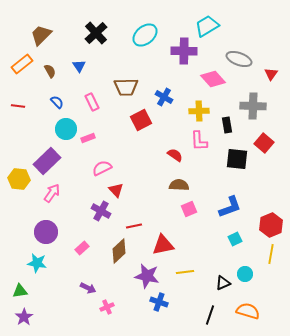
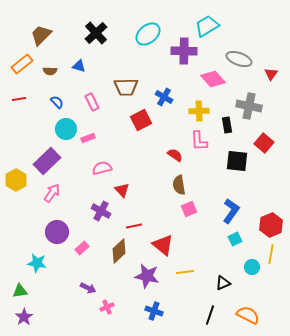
cyan ellipse at (145, 35): moved 3 px right, 1 px up
blue triangle at (79, 66): rotated 40 degrees counterclockwise
brown semicircle at (50, 71): rotated 120 degrees clockwise
red line at (18, 106): moved 1 px right, 7 px up; rotated 16 degrees counterclockwise
gray cross at (253, 106): moved 4 px left; rotated 10 degrees clockwise
black square at (237, 159): moved 2 px down
pink semicircle at (102, 168): rotated 12 degrees clockwise
yellow hexagon at (19, 179): moved 3 px left, 1 px down; rotated 25 degrees clockwise
brown semicircle at (179, 185): rotated 102 degrees counterclockwise
red triangle at (116, 190): moved 6 px right
blue L-shape at (230, 207): moved 1 px right, 4 px down; rotated 35 degrees counterclockwise
purple circle at (46, 232): moved 11 px right
red triangle at (163, 245): rotated 50 degrees clockwise
cyan circle at (245, 274): moved 7 px right, 7 px up
blue cross at (159, 302): moved 5 px left, 9 px down
orange semicircle at (248, 311): moved 4 px down; rotated 10 degrees clockwise
